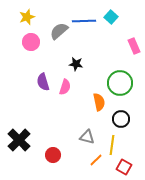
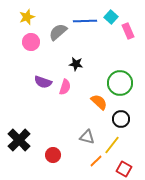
blue line: moved 1 px right
gray semicircle: moved 1 px left, 1 px down
pink rectangle: moved 6 px left, 15 px up
purple semicircle: rotated 54 degrees counterclockwise
orange semicircle: rotated 36 degrees counterclockwise
yellow line: rotated 30 degrees clockwise
orange line: moved 1 px down
red square: moved 2 px down
